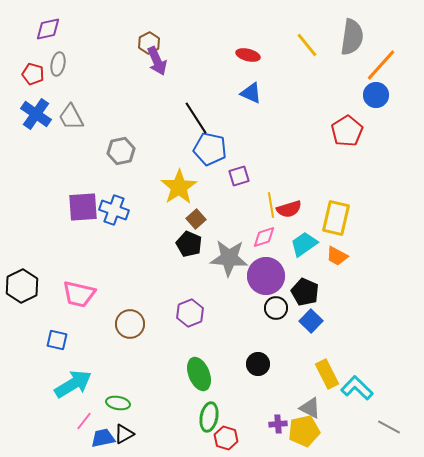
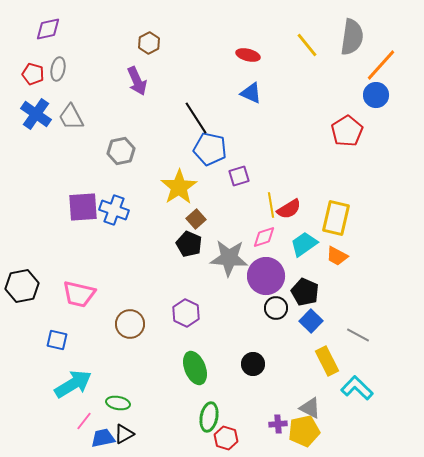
purple arrow at (157, 61): moved 20 px left, 20 px down
gray ellipse at (58, 64): moved 5 px down
red semicircle at (289, 209): rotated 15 degrees counterclockwise
black hexagon at (22, 286): rotated 16 degrees clockwise
purple hexagon at (190, 313): moved 4 px left; rotated 12 degrees counterclockwise
black circle at (258, 364): moved 5 px left
green ellipse at (199, 374): moved 4 px left, 6 px up
yellow rectangle at (327, 374): moved 13 px up
gray line at (389, 427): moved 31 px left, 92 px up
